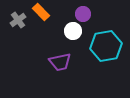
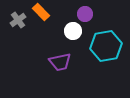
purple circle: moved 2 px right
